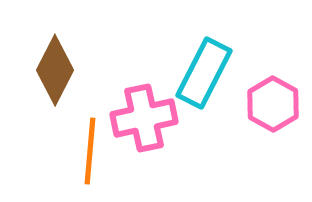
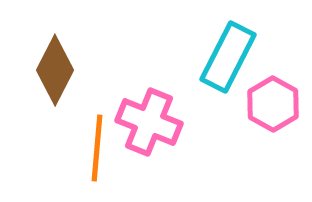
cyan rectangle: moved 24 px right, 16 px up
pink cross: moved 5 px right, 4 px down; rotated 34 degrees clockwise
orange line: moved 7 px right, 3 px up
